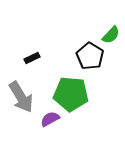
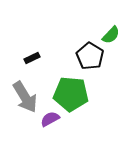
gray arrow: moved 4 px right
